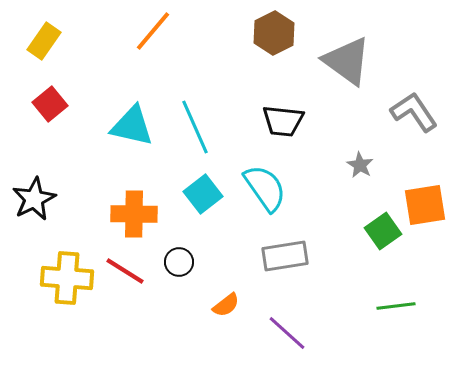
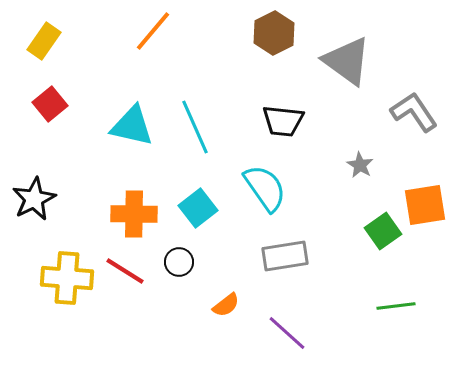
cyan square: moved 5 px left, 14 px down
